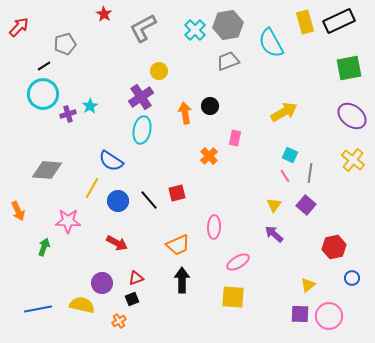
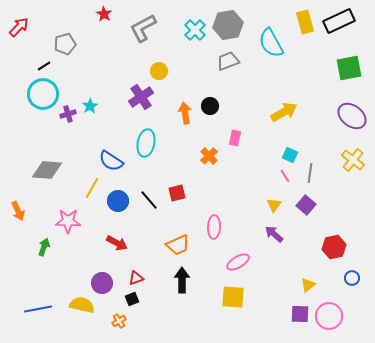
cyan ellipse at (142, 130): moved 4 px right, 13 px down
